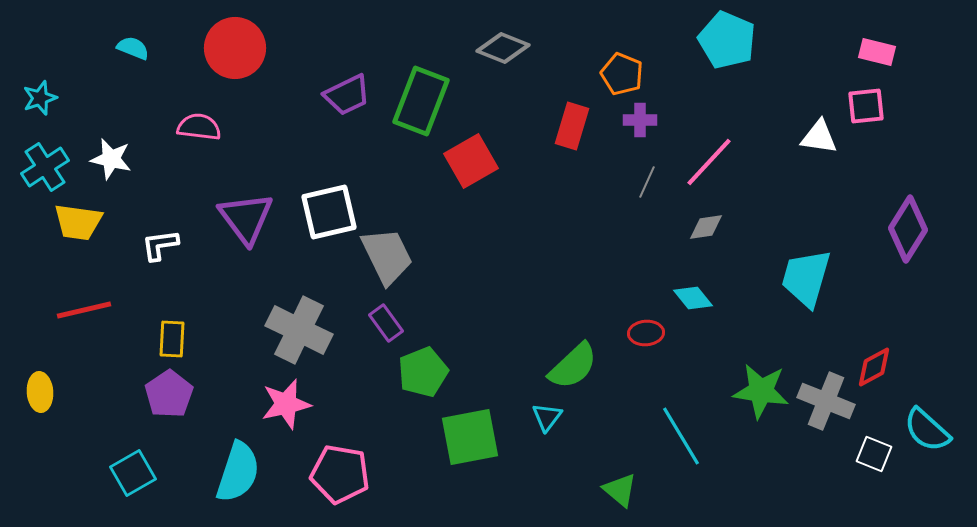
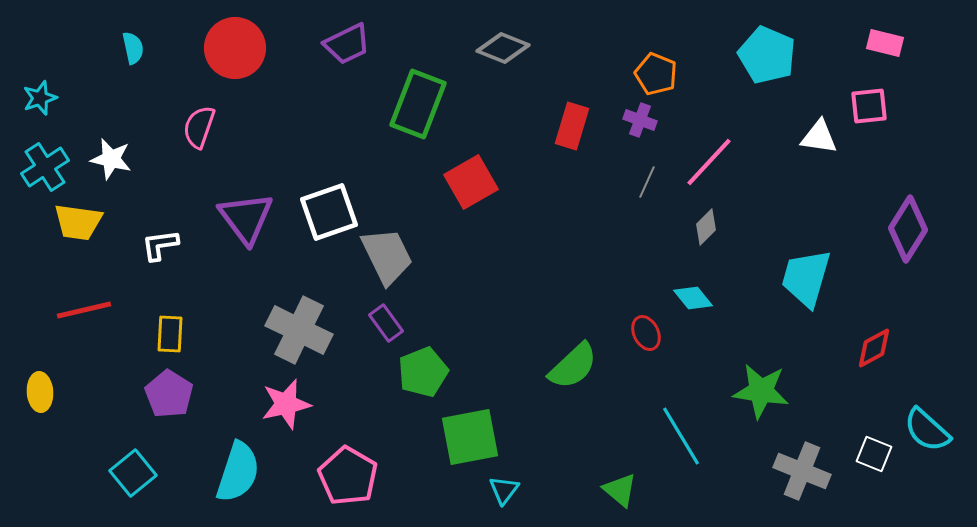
cyan pentagon at (727, 40): moved 40 px right, 15 px down
cyan semicircle at (133, 48): rotated 56 degrees clockwise
pink rectangle at (877, 52): moved 8 px right, 9 px up
orange pentagon at (622, 74): moved 34 px right
purple trapezoid at (347, 95): moved 51 px up
green rectangle at (421, 101): moved 3 px left, 3 px down
pink square at (866, 106): moved 3 px right
purple cross at (640, 120): rotated 20 degrees clockwise
pink semicircle at (199, 127): rotated 78 degrees counterclockwise
red square at (471, 161): moved 21 px down
white square at (329, 212): rotated 6 degrees counterclockwise
gray diamond at (706, 227): rotated 36 degrees counterclockwise
red ellipse at (646, 333): rotated 68 degrees clockwise
yellow rectangle at (172, 339): moved 2 px left, 5 px up
red diamond at (874, 367): moved 19 px up
purple pentagon at (169, 394): rotated 6 degrees counterclockwise
gray cross at (826, 401): moved 24 px left, 70 px down
cyan triangle at (547, 417): moved 43 px left, 73 px down
cyan square at (133, 473): rotated 9 degrees counterclockwise
pink pentagon at (340, 474): moved 8 px right, 2 px down; rotated 20 degrees clockwise
